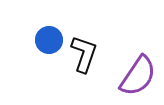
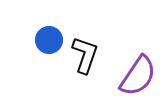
black L-shape: moved 1 px right, 1 px down
